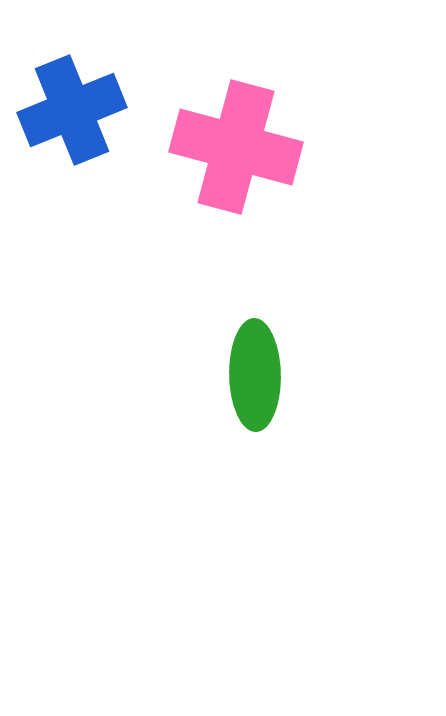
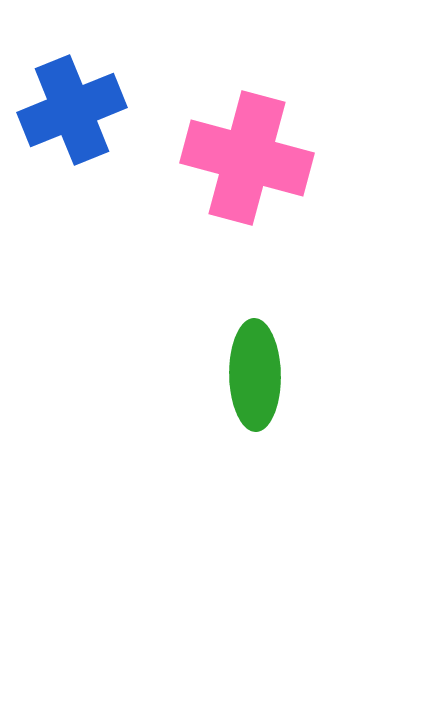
pink cross: moved 11 px right, 11 px down
